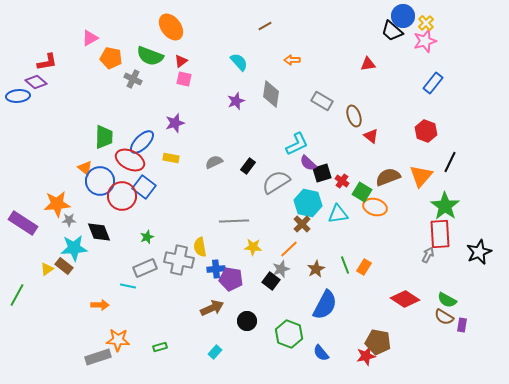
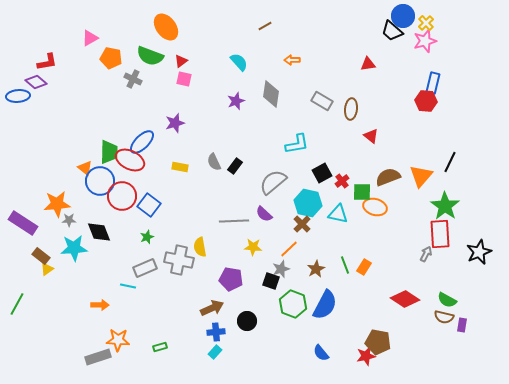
orange ellipse at (171, 27): moved 5 px left
blue rectangle at (433, 83): rotated 25 degrees counterclockwise
brown ellipse at (354, 116): moved 3 px left, 7 px up; rotated 25 degrees clockwise
red hexagon at (426, 131): moved 30 px up; rotated 15 degrees counterclockwise
green trapezoid at (104, 137): moved 5 px right, 15 px down
cyan L-shape at (297, 144): rotated 15 degrees clockwise
yellow rectangle at (171, 158): moved 9 px right, 9 px down
gray semicircle at (214, 162): rotated 90 degrees counterclockwise
purple semicircle at (308, 163): moved 44 px left, 51 px down
black rectangle at (248, 166): moved 13 px left
black square at (322, 173): rotated 12 degrees counterclockwise
red cross at (342, 181): rotated 16 degrees clockwise
gray semicircle at (276, 182): moved 3 px left; rotated 8 degrees counterclockwise
blue square at (144, 187): moved 5 px right, 18 px down
green square at (362, 192): rotated 30 degrees counterclockwise
cyan triangle at (338, 214): rotated 20 degrees clockwise
gray arrow at (428, 255): moved 2 px left, 1 px up
brown rectangle at (64, 266): moved 23 px left, 10 px up
blue cross at (216, 269): moved 63 px down
black square at (271, 281): rotated 18 degrees counterclockwise
green line at (17, 295): moved 9 px down
brown semicircle at (444, 317): rotated 18 degrees counterclockwise
green hexagon at (289, 334): moved 4 px right, 30 px up
